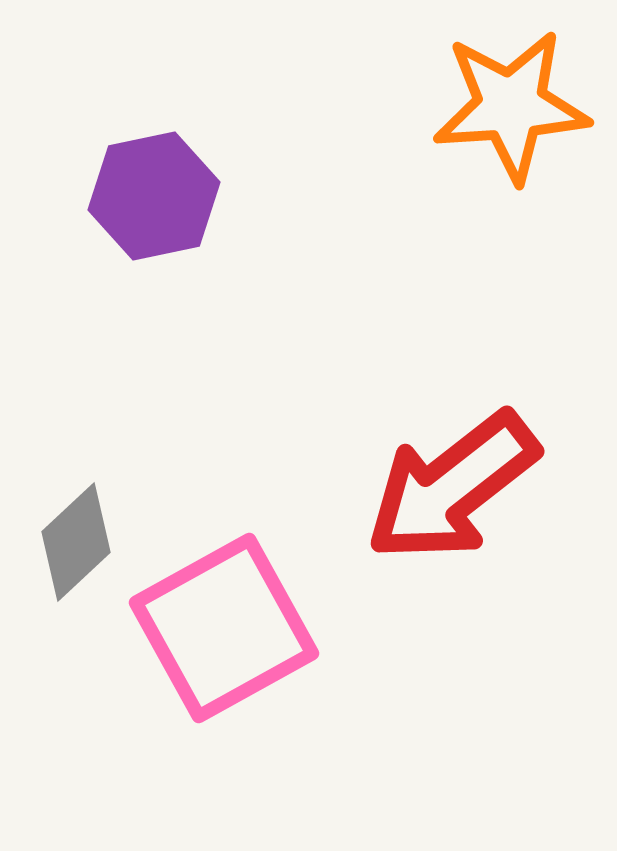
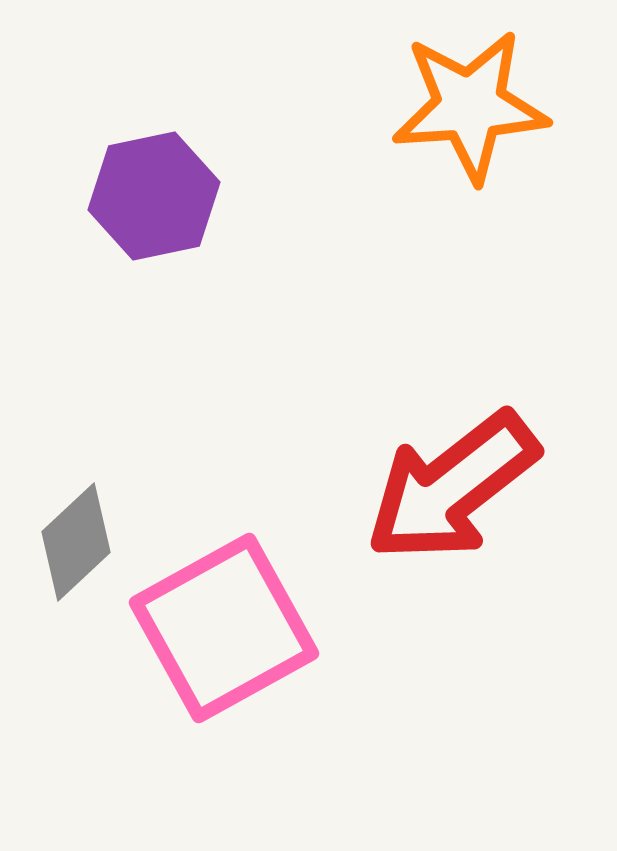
orange star: moved 41 px left
